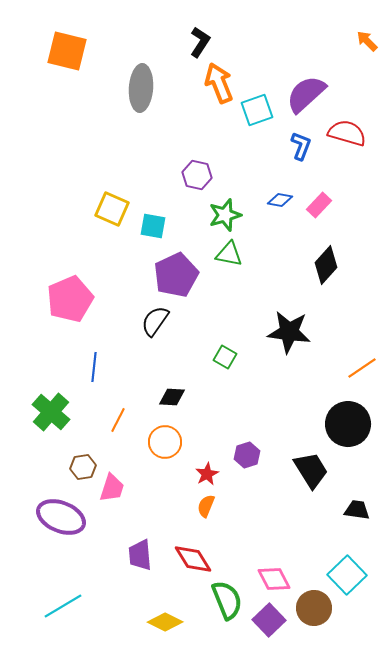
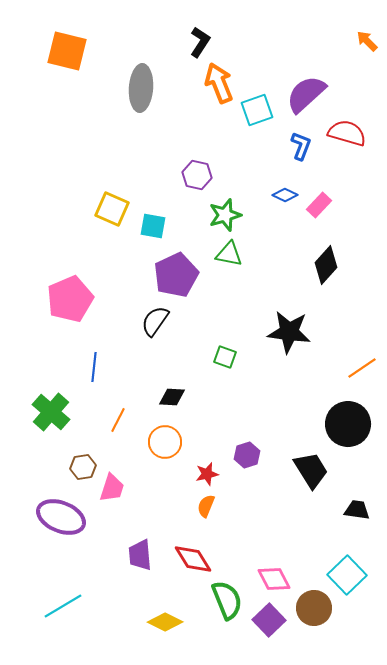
blue diamond at (280, 200): moved 5 px right, 5 px up; rotated 15 degrees clockwise
green square at (225, 357): rotated 10 degrees counterclockwise
red star at (207, 474): rotated 15 degrees clockwise
